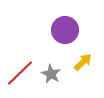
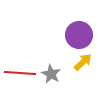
purple circle: moved 14 px right, 5 px down
red line: rotated 48 degrees clockwise
